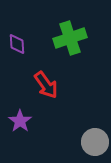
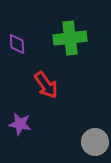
green cross: rotated 12 degrees clockwise
purple star: moved 3 px down; rotated 25 degrees counterclockwise
